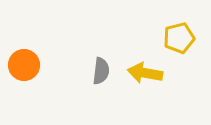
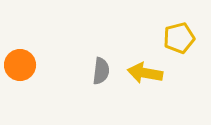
orange circle: moved 4 px left
